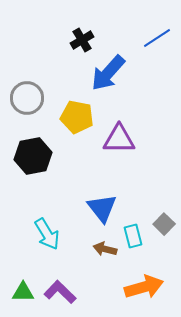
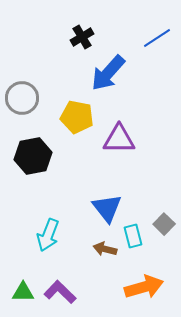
black cross: moved 3 px up
gray circle: moved 5 px left
blue triangle: moved 5 px right
cyan arrow: moved 1 px right, 1 px down; rotated 52 degrees clockwise
